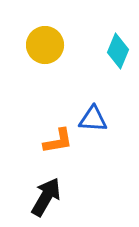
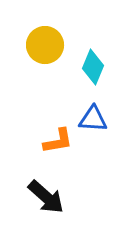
cyan diamond: moved 25 px left, 16 px down
black arrow: rotated 102 degrees clockwise
